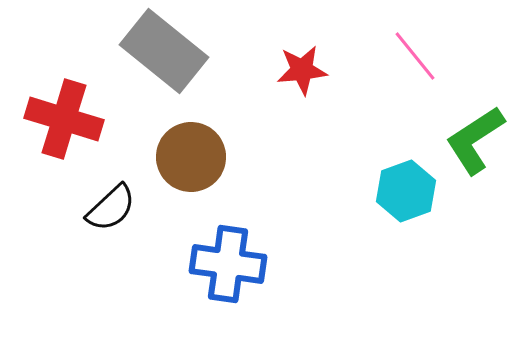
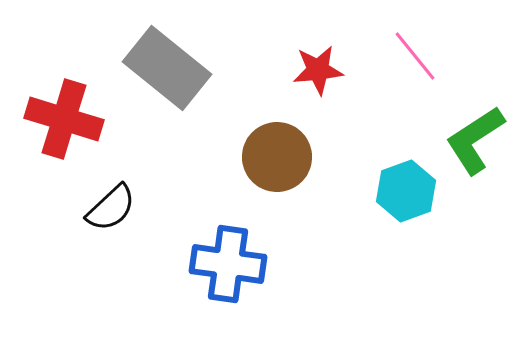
gray rectangle: moved 3 px right, 17 px down
red star: moved 16 px right
brown circle: moved 86 px right
